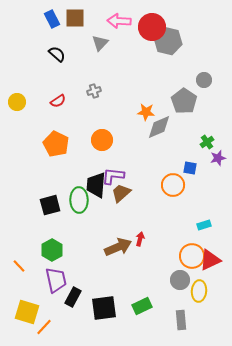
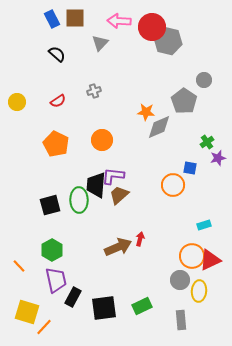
brown trapezoid at (121, 193): moved 2 px left, 2 px down
